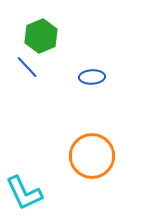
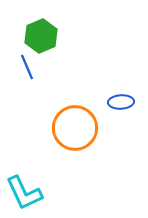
blue line: rotated 20 degrees clockwise
blue ellipse: moved 29 px right, 25 px down
orange circle: moved 17 px left, 28 px up
